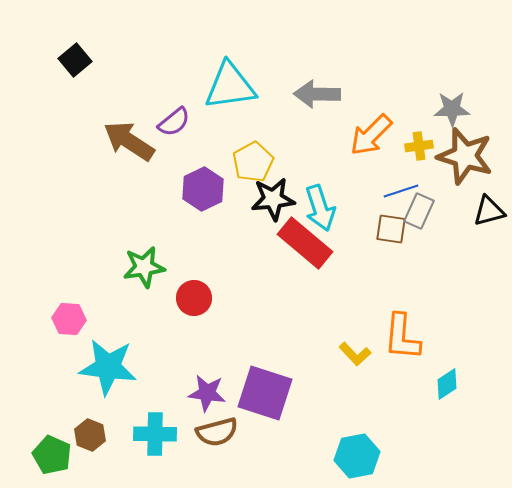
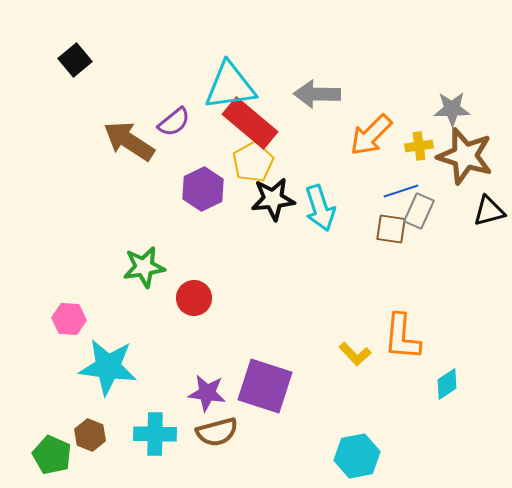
red rectangle: moved 55 px left, 120 px up
purple square: moved 7 px up
